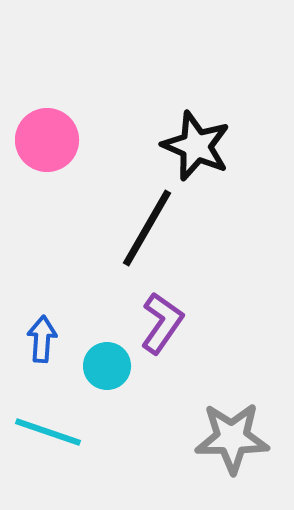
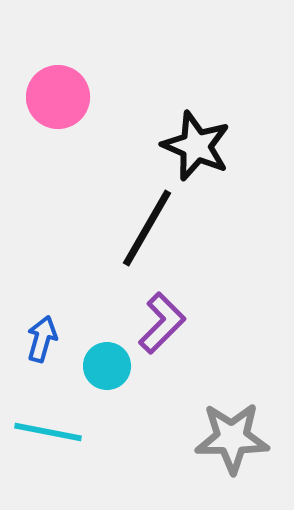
pink circle: moved 11 px right, 43 px up
purple L-shape: rotated 10 degrees clockwise
blue arrow: rotated 12 degrees clockwise
cyan line: rotated 8 degrees counterclockwise
